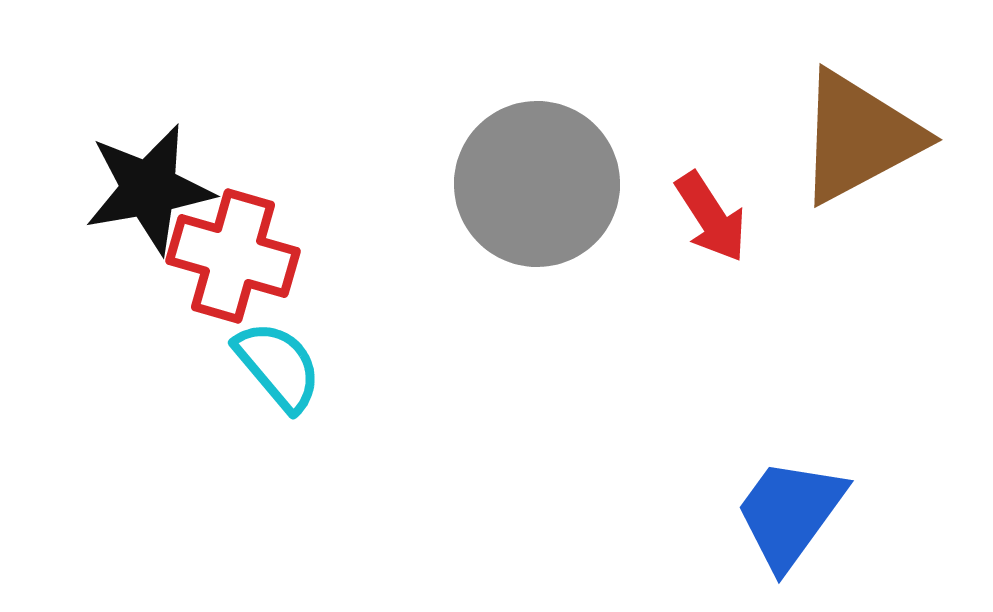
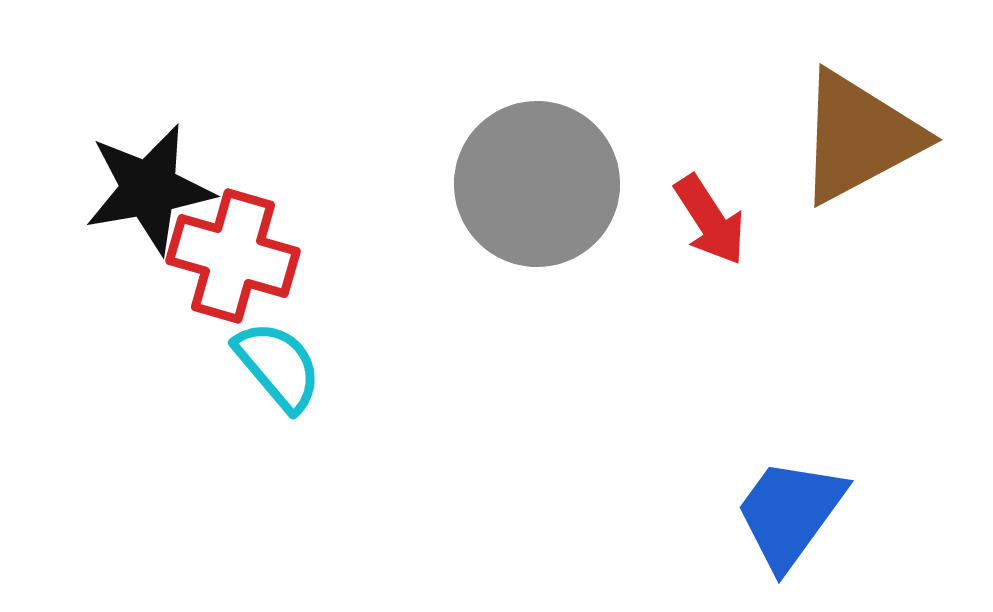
red arrow: moved 1 px left, 3 px down
